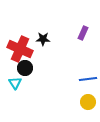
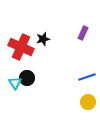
black star: rotated 16 degrees counterclockwise
red cross: moved 1 px right, 2 px up
black circle: moved 2 px right, 10 px down
blue line: moved 1 px left, 2 px up; rotated 12 degrees counterclockwise
